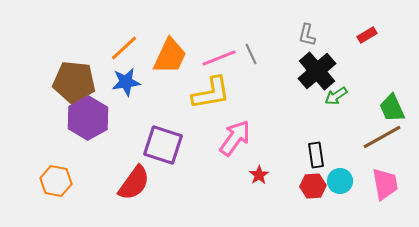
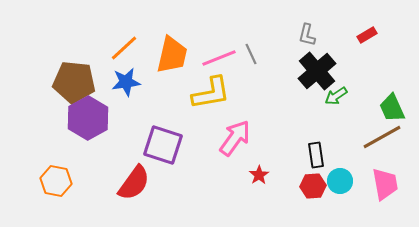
orange trapezoid: moved 2 px right, 1 px up; rotated 12 degrees counterclockwise
